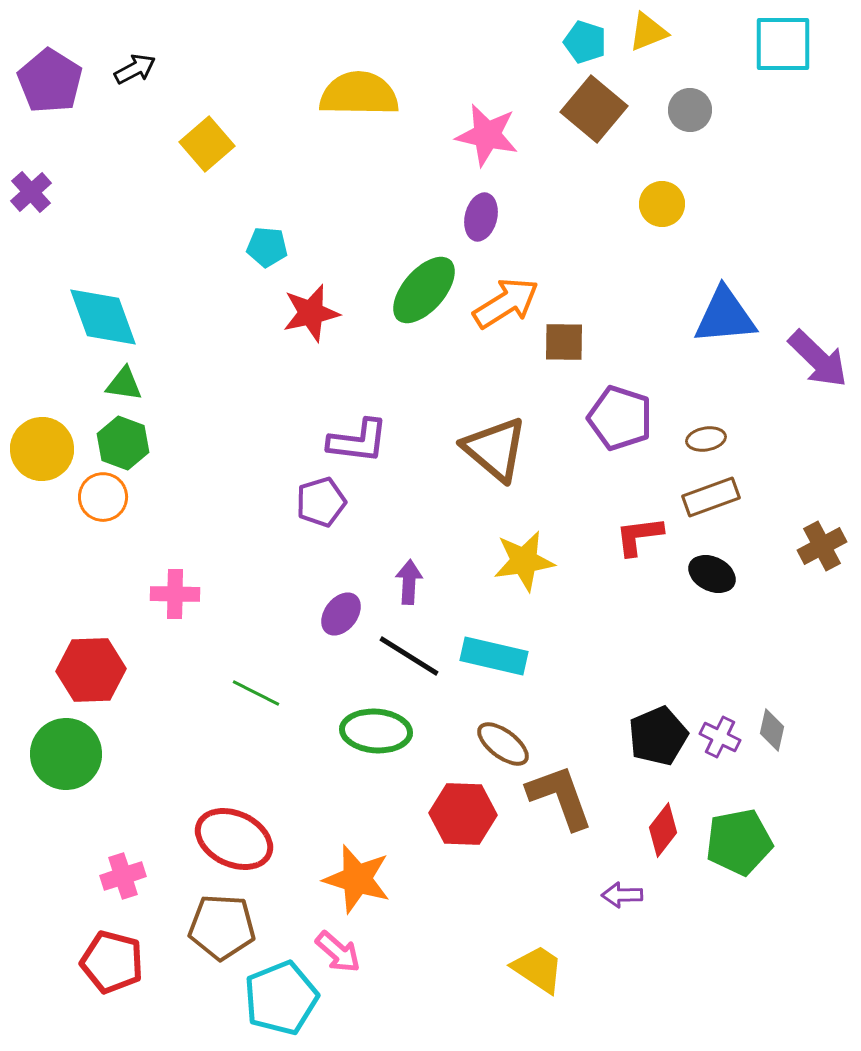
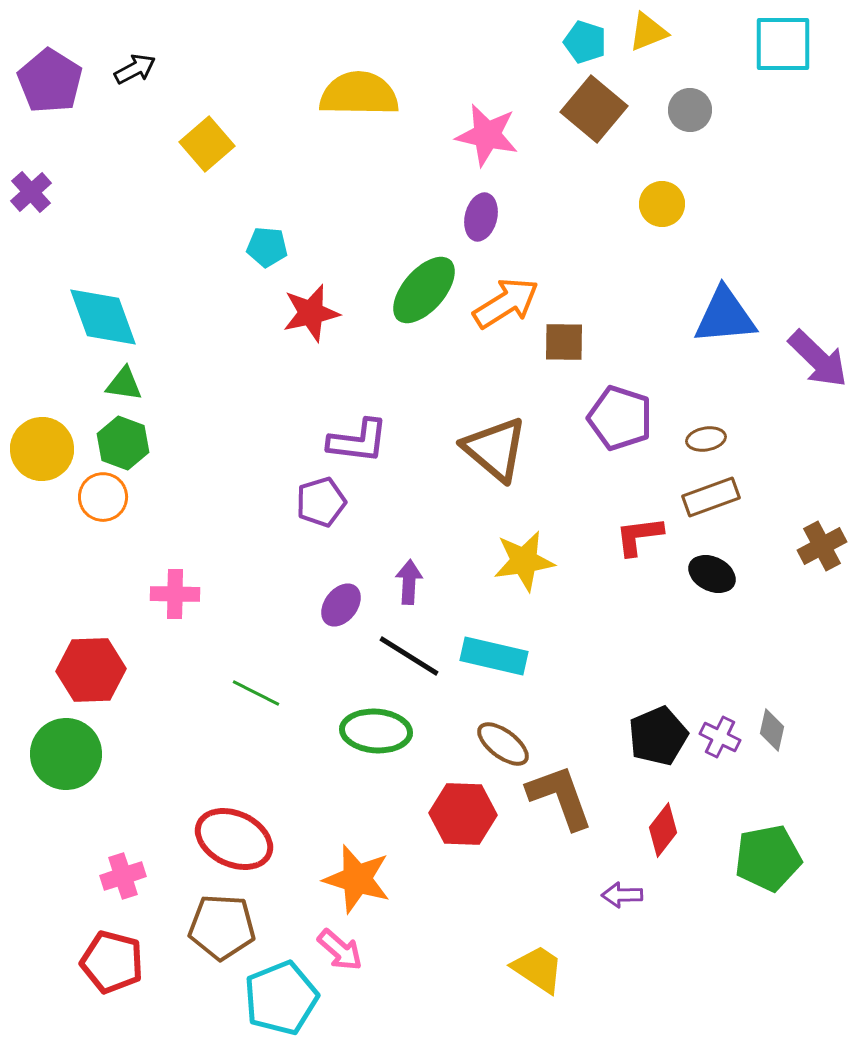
purple ellipse at (341, 614): moved 9 px up
green pentagon at (739, 842): moved 29 px right, 16 px down
pink arrow at (338, 952): moved 2 px right, 2 px up
